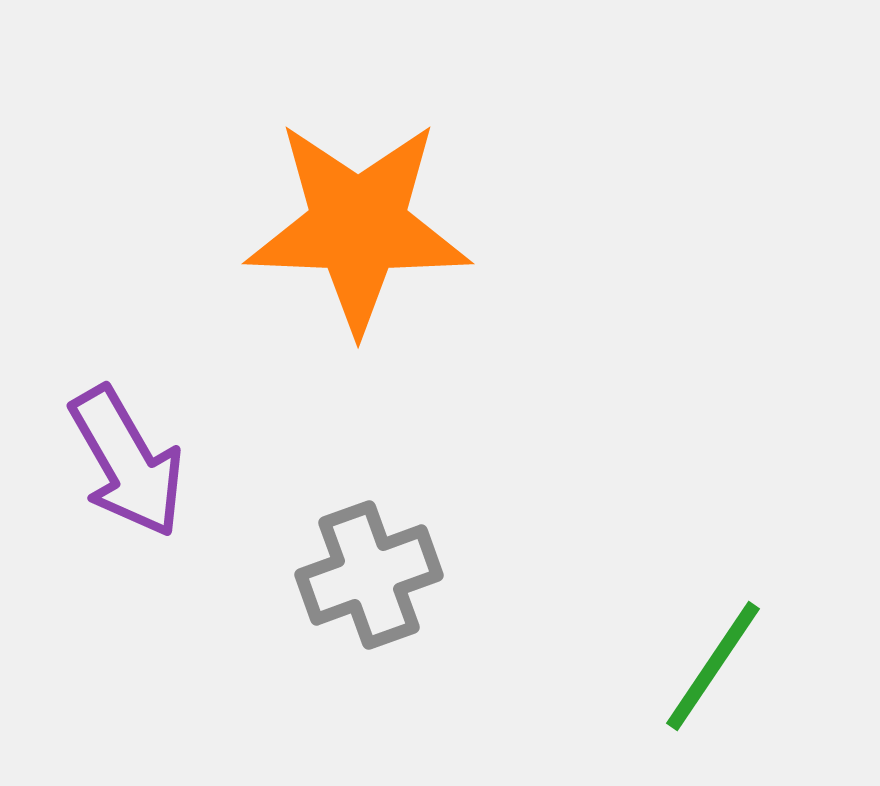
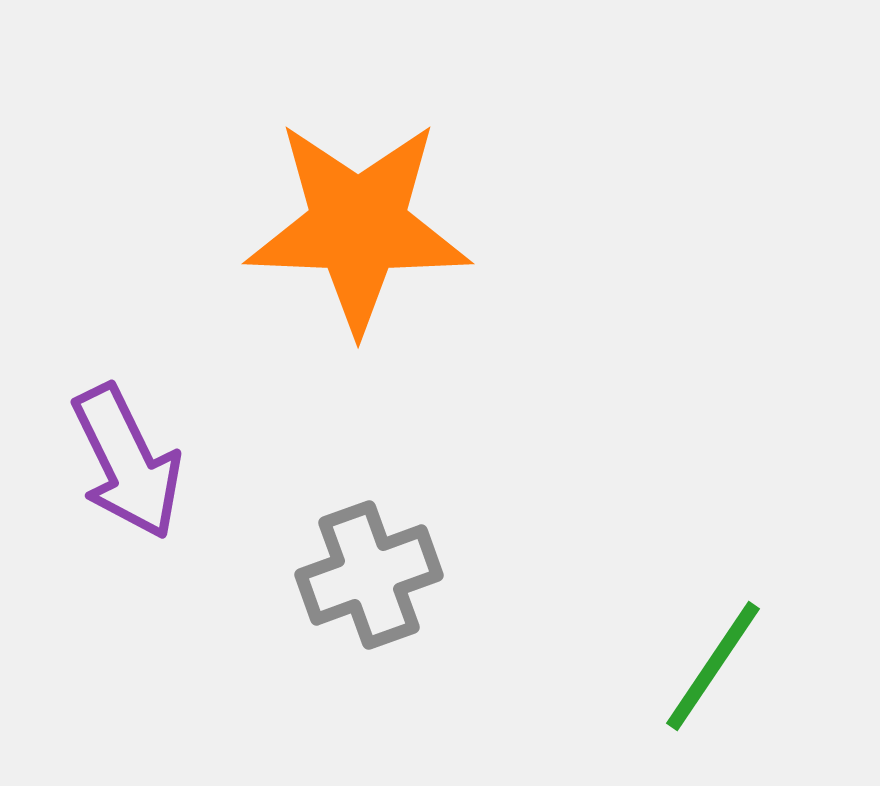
purple arrow: rotated 4 degrees clockwise
